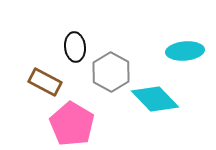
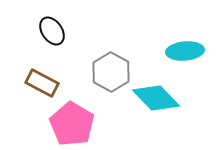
black ellipse: moved 23 px left, 16 px up; rotated 28 degrees counterclockwise
brown rectangle: moved 3 px left, 1 px down
cyan diamond: moved 1 px right, 1 px up
